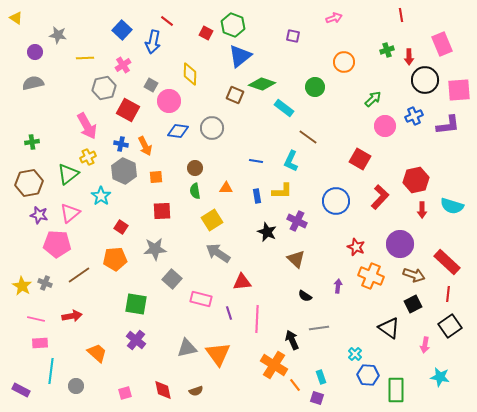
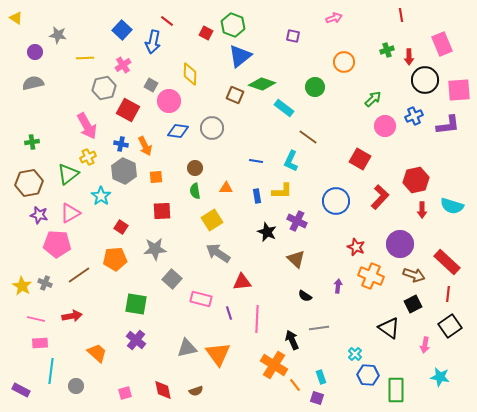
pink triangle at (70, 213): rotated 10 degrees clockwise
